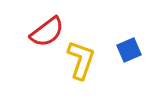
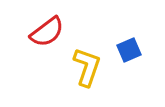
yellow L-shape: moved 6 px right, 7 px down
